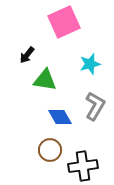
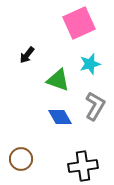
pink square: moved 15 px right, 1 px down
green triangle: moved 13 px right; rotated 10 degrees clockwise
brown circle: moved 29 px left, 9 px down
